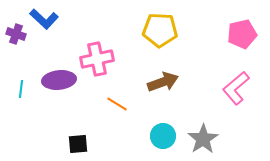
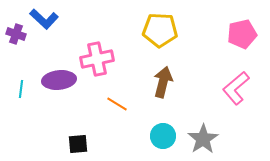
brown arrow: rotated 56 degrees counterclockwise
